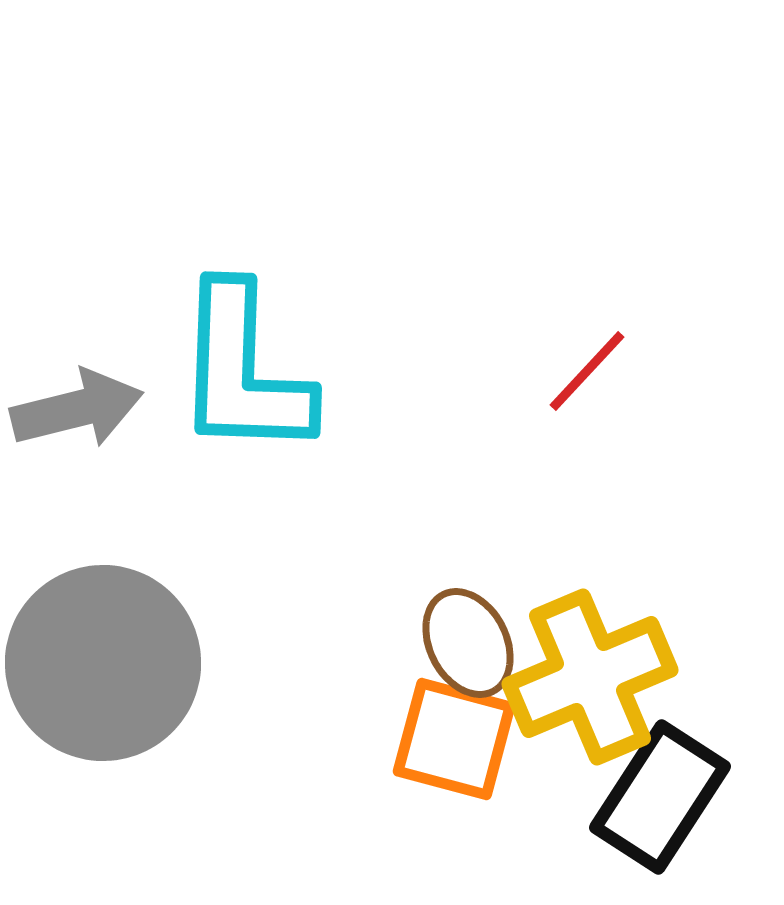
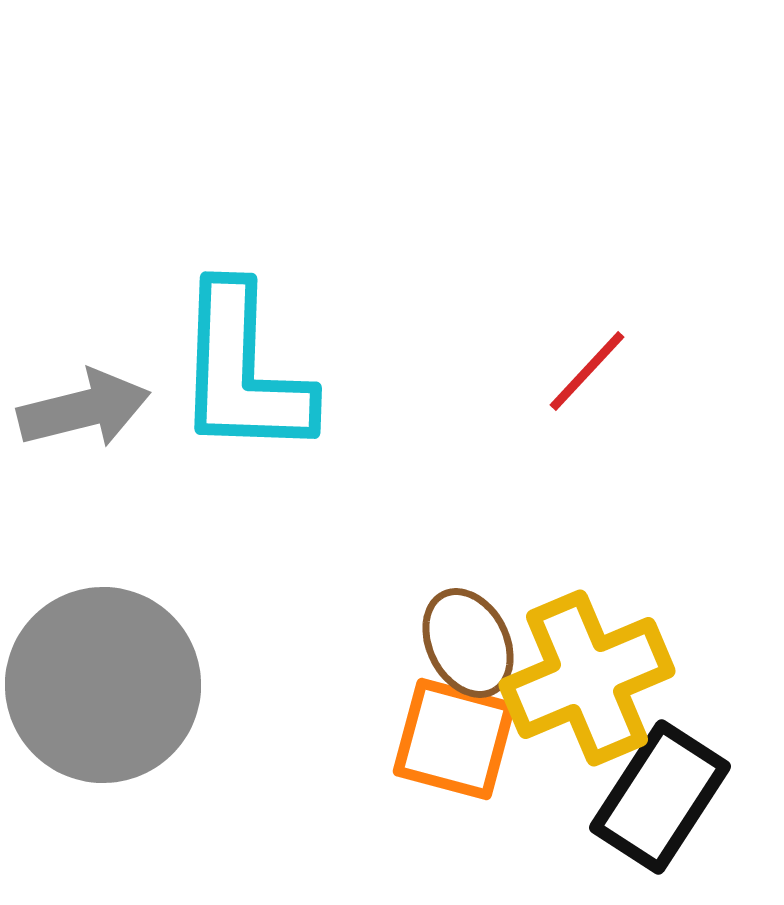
gray arrow: moved 7 px right
gray circle: moved 22 px down
yellow cross: moved 3 px left, 1 px down
